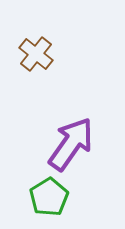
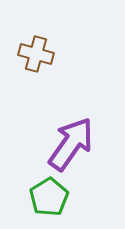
brown cross: rotated 24 degrees counterclockwise
